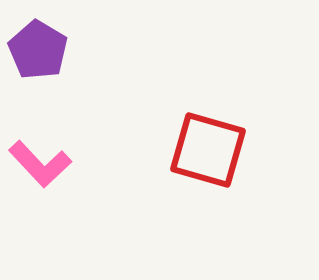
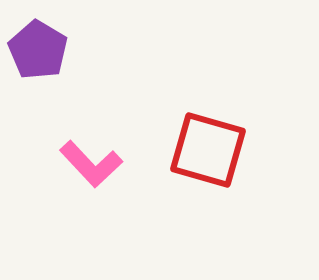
pink L-shape: moved 51 px right
